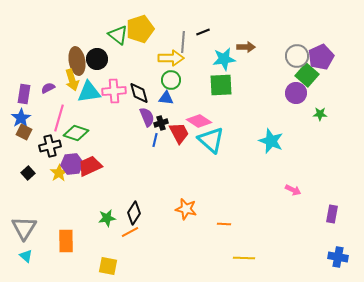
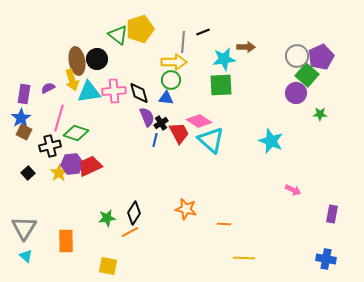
yellow arrow at (171, 58): moved 3 px right, 4 px down
black cross at (161, 123): rotated 16 degrees counterclockwise
blue cross at (338, 257): moved 12 px left, 2 px down
